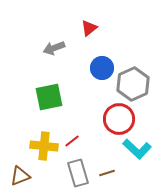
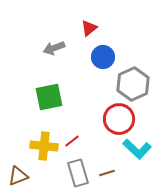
blue circle: moved 1 px right, 11 px up
brown triangle: moved 2 px left
